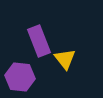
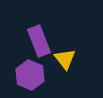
purple hexagon: moved 10 px right, 2 px up; rotated 16 degrees clockwise
